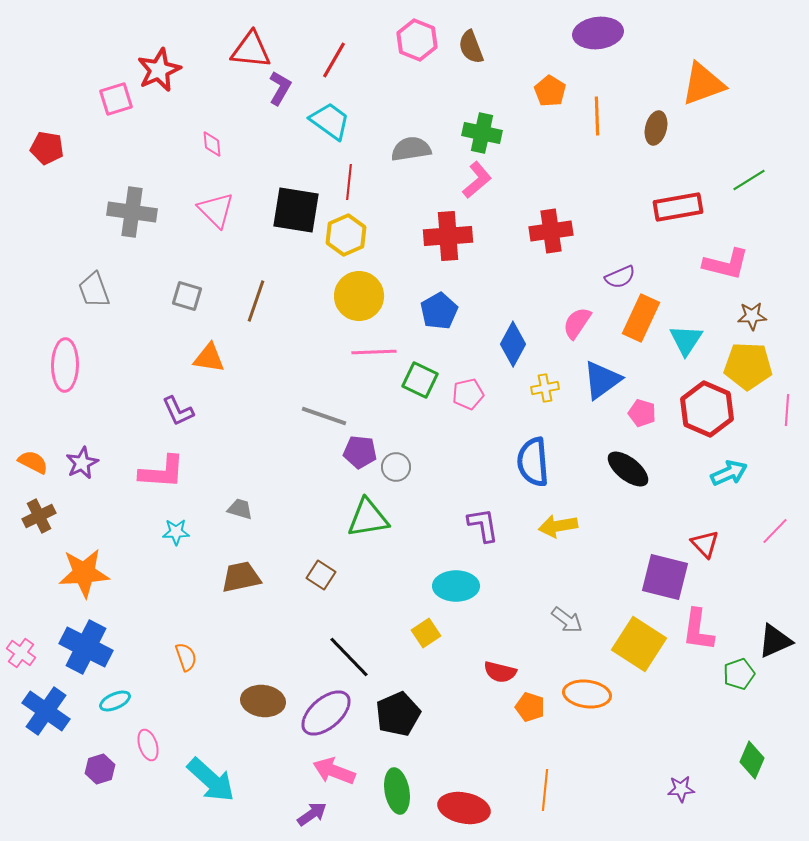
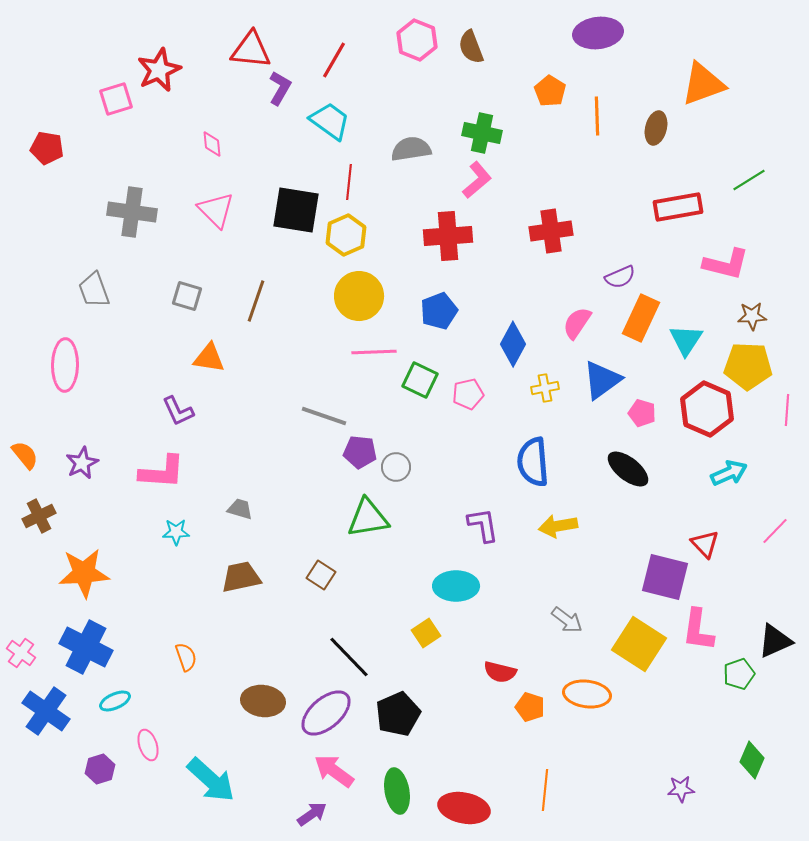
blue pentagon at (439, 311): rotated 9 degrees clockwise
orange semicircle at (33, 462): moved 8 px left, 7 px up; rotated 24 degrees clockwise
pink arrow at (334, 771): rotated 15 degrees clockwise
